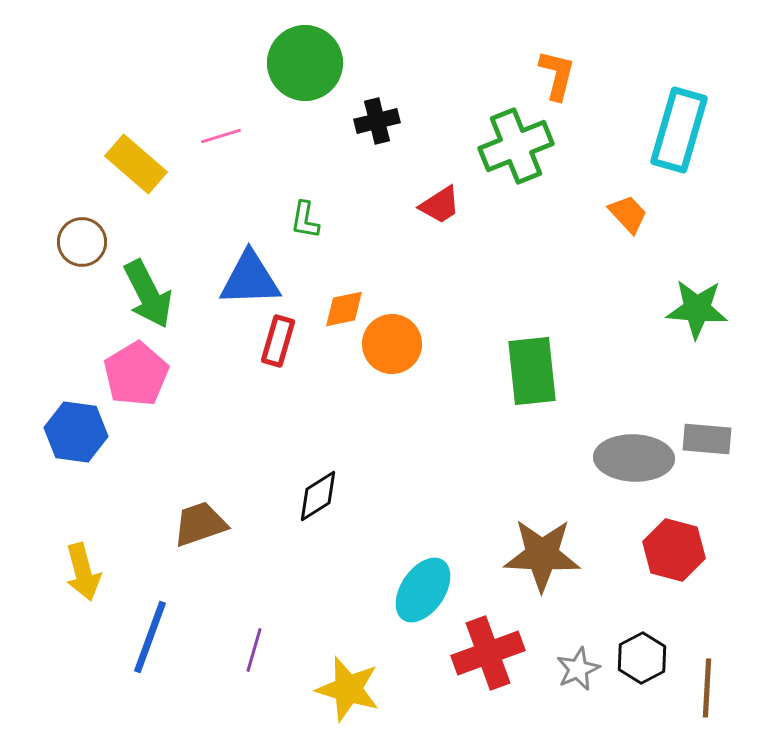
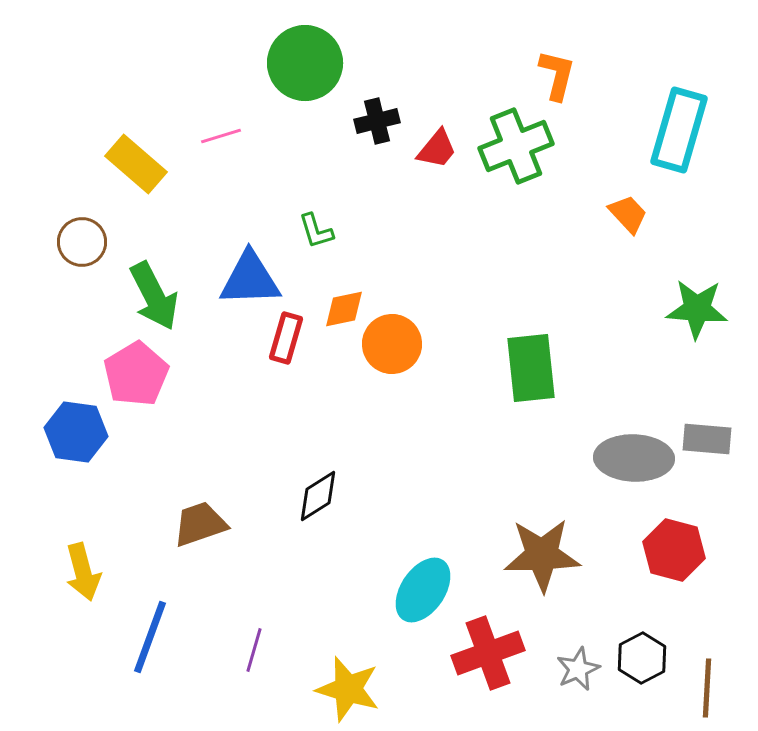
red trapezoid: moved 3 px left, 56 px up; rotated 18 degrees counterclockwise
green L-shape: moved 11 px right, 11 px down; rotated 27 degrees counterclockwise
green arrow: moved 6 px right, 2 px down
red rectangle: moved 8 px right, 3 px up
green rectangle: moved 1 px left, 3 px up
brown star: rotated 4 degrees counterclockwise
